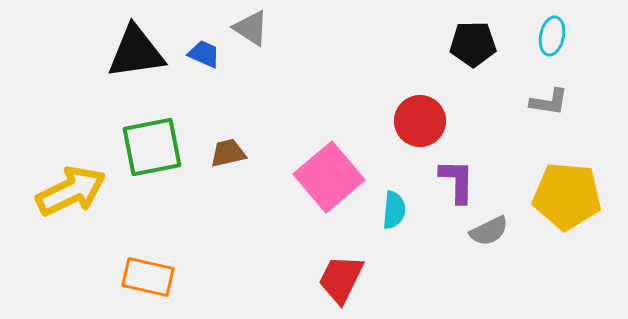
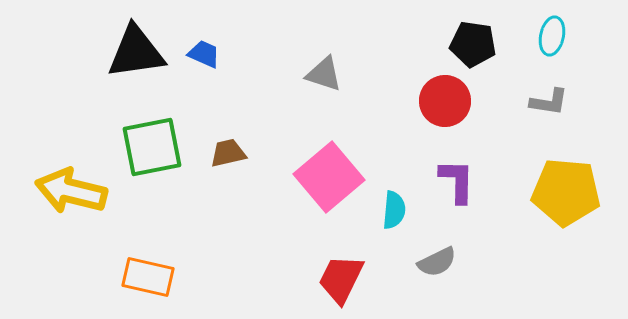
gray triangle: moved 73 px right, 46 px down; rotated 15 degrees counterclockwise
black pentagon: rotated 9 degrees clockwise
red circle: moved 25 px right, 20 px up
yellow arrow: rotated 140 degrees counterclockwise
yellow pentagon: moved 1 px left, 4 px up
gray semicircle: moved 52 px left, 31 px down
